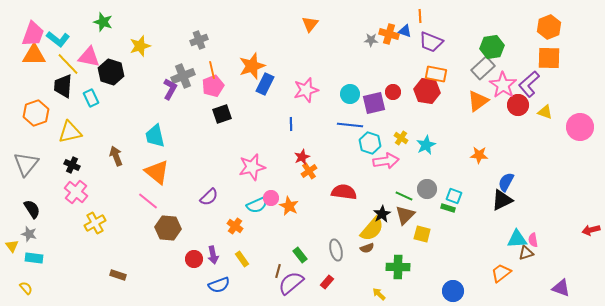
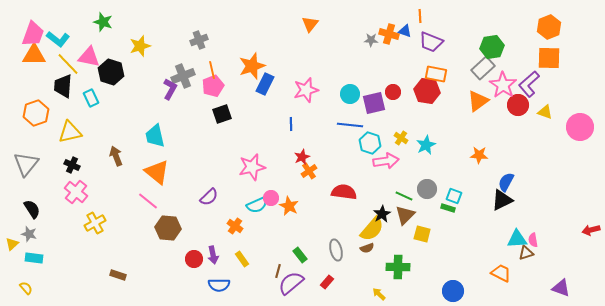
yellow triangle at (12, 246): moved 2 px up; rotated 24 degrees clockwise
orange trapezoid at (501, 273): rotated 65 degrees clockwise
blue semicircle at (219, 285): rotated 20 degrees clockwise
